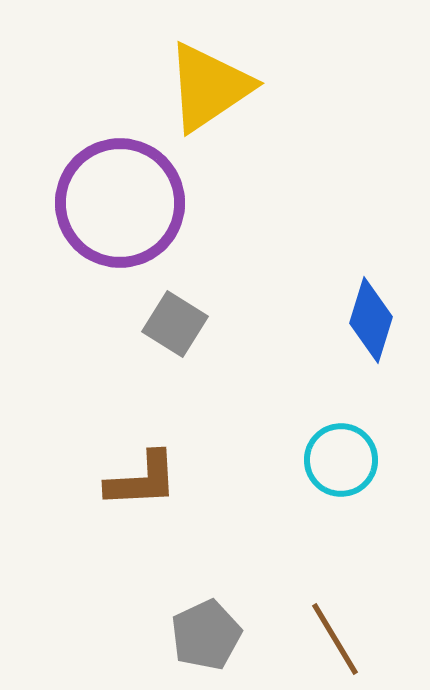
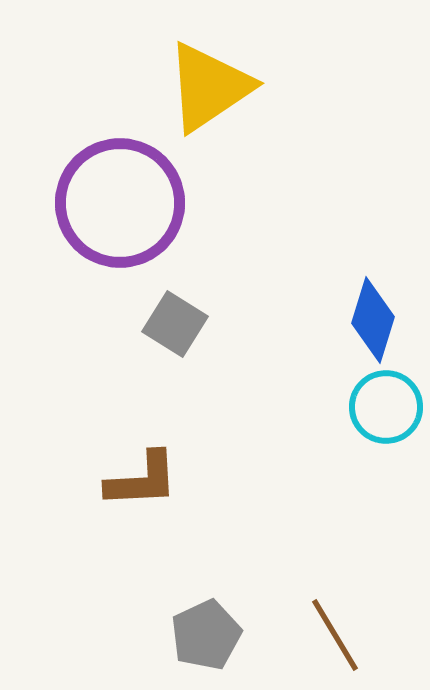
blue diamond: moved 2 px right
cyan circle: moved 45 px right, 53 px up
brown line: moved 4 px up
